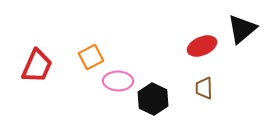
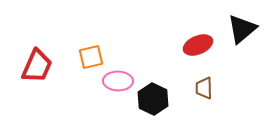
red ellipse: moved 4 px left, 1 px up
orange square: rotated 15 degrees clockwise
